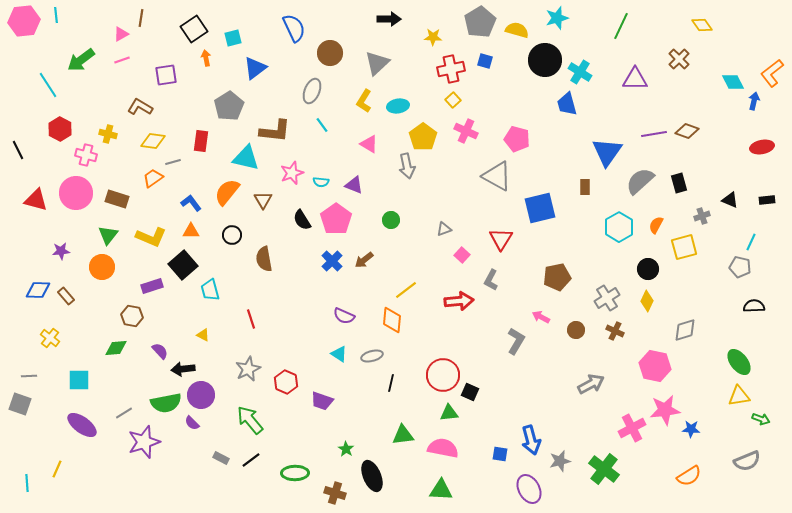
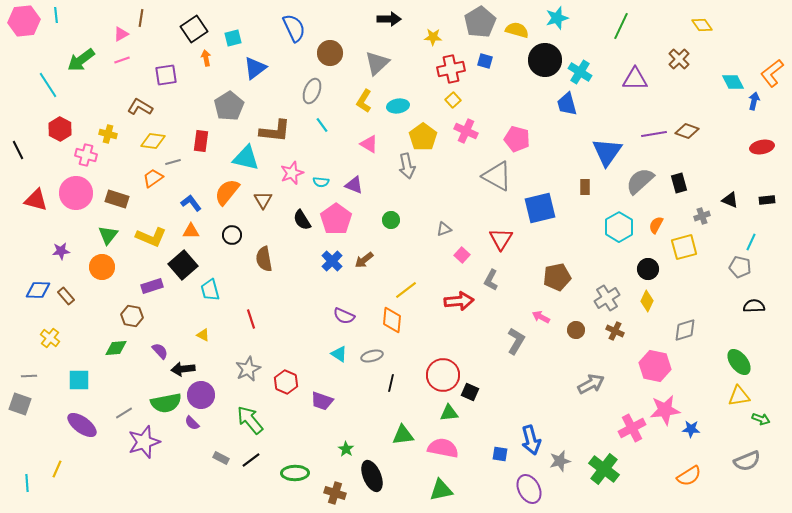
green triangle at (441, 490): rotated 15 degrees counterclockwise
